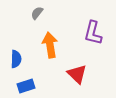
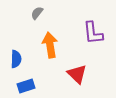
purple L-shape: rotated 20 degrees counterclockwise
